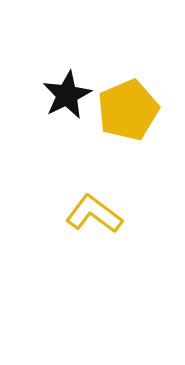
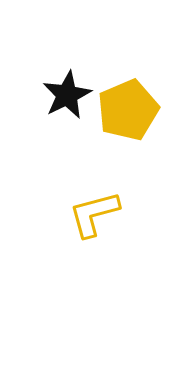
yellow L-shape: rotated 52 degrees counterclockwise
